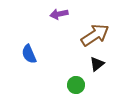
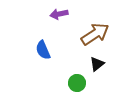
brown arrow: moved 1 px up
blue semicircle: moved 14 px right, 4 px up
green circle: moved 1 px right, 2 px up
